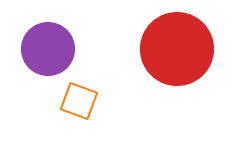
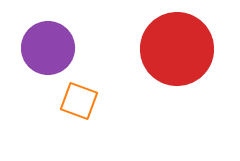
purple circle: moved 1 px up
